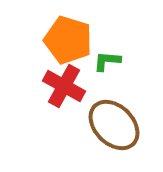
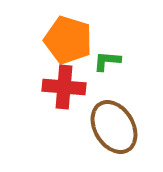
red cross: moved 1 px down; rotated 24 degrees counterclockwise
brown ellipse: moved 2 px down; rotated 14 degrees clockwise
